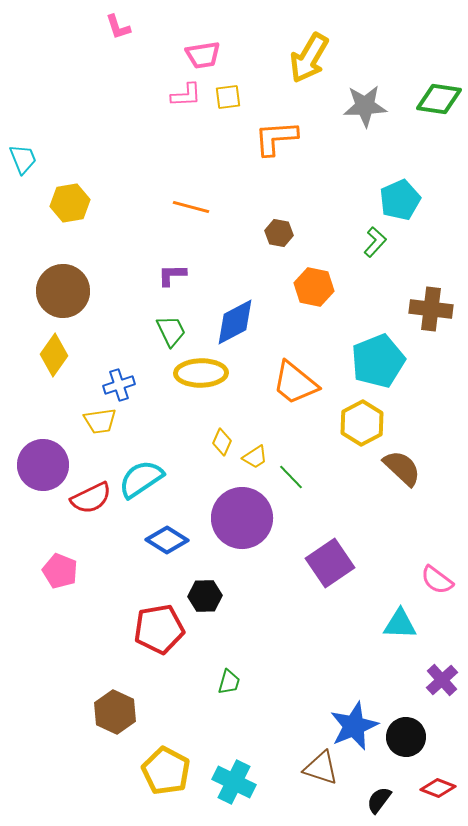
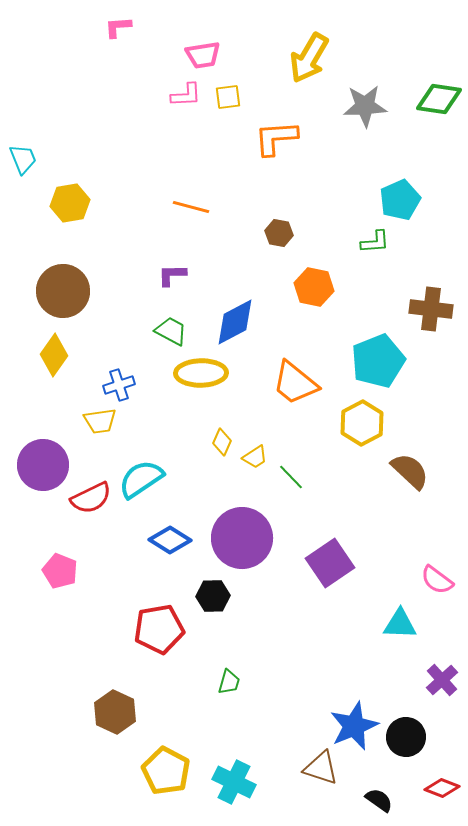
pink L-shape at (118, 27): rotated 104 degrees clockwise
green L-shape at (375, 242): rotated 44 degrees clockwise
green trapezoid at (171, 331): rotated 36 degrees counterclockwise
brown semicircle at (402, 468): moved 8 px right, 3 px down
purple circle at (242, 518): moved 20 px down
blue diamond at (167, 540): moved 3 px right
black hexagon at (205, 596): moved 8 px right
red diamond at (438, 788): moved 4 px right
black semicircle at (379, 800): rotated 88 degrees clockwise
